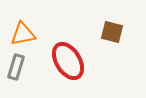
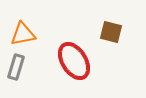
brown square: moved 1 px left
red ellipse: moved 6 px right
